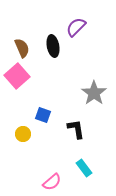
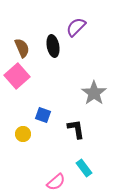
pink semicircle: moved 4 px right
